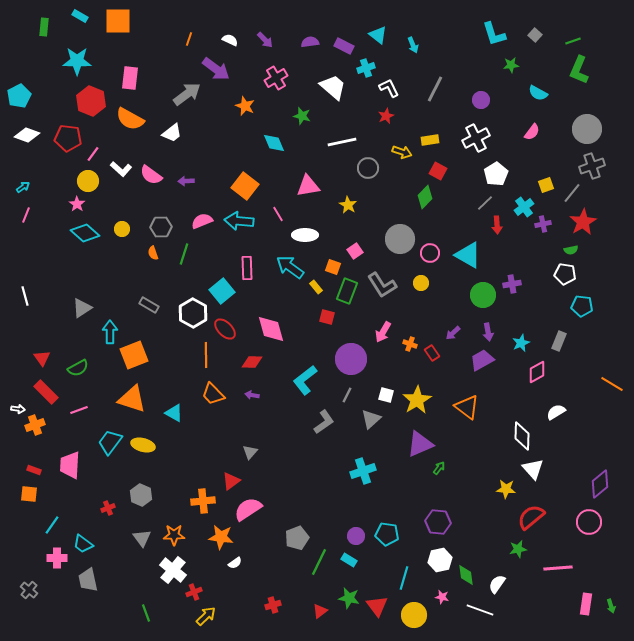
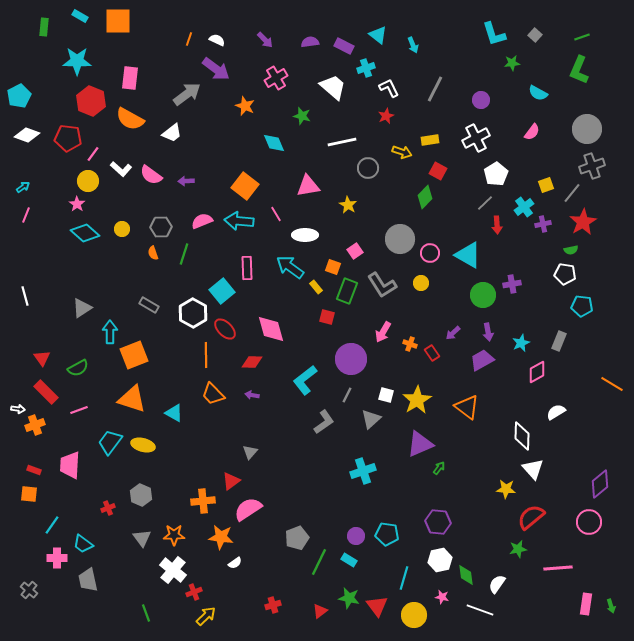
white semicircle at (230, 40): moved 13 px left
green line at (573, 41): moved 9 px right, 4 px up
green star at (511, 65): moved 1 px right, 2 px up
pink line at (278, 214): moved 2 px left
